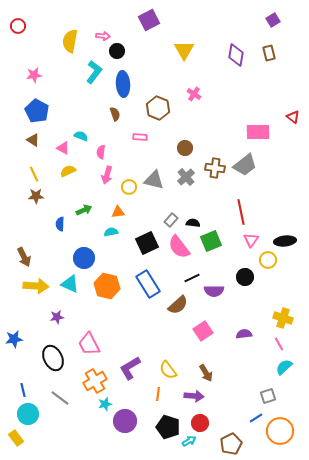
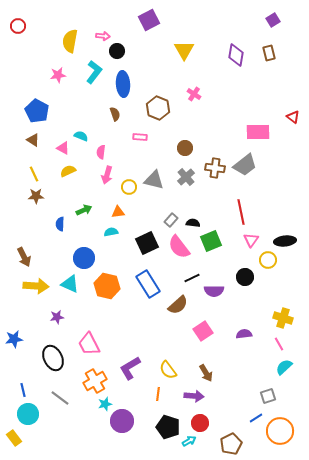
pink star at (34, 75): moved 24 px right
purple circle at (125, 421): moved 3 px left
yellow rectangle at (16, 438): moved 2 px left
